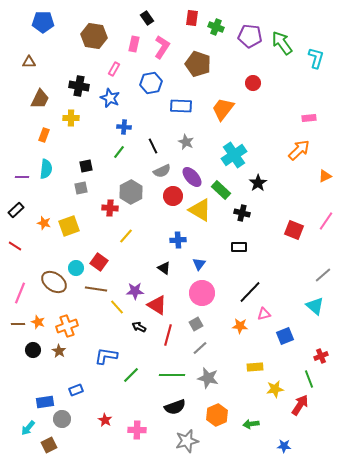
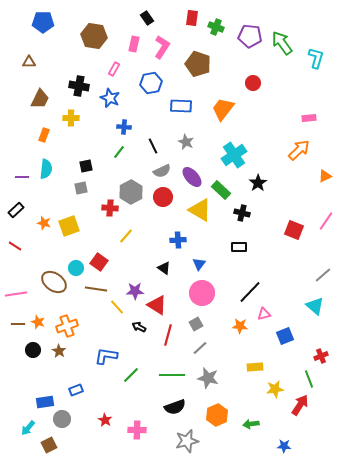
red circle at (173, 196): moved 10 px left, 1 px down
pink line at (20, 293): moved 4 px left, 1 px down; rotated 60 degrees clockwise
